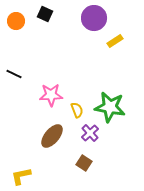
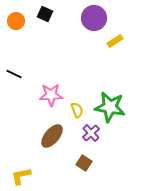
purple cross: moved 1 px right
